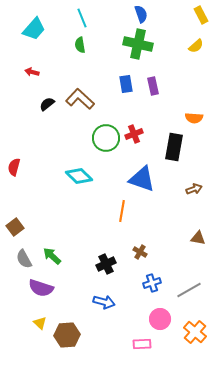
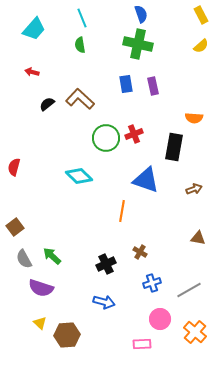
yellow semicircle: moved 5 px right
blue triangle: moved 4 px right, 1 px down
